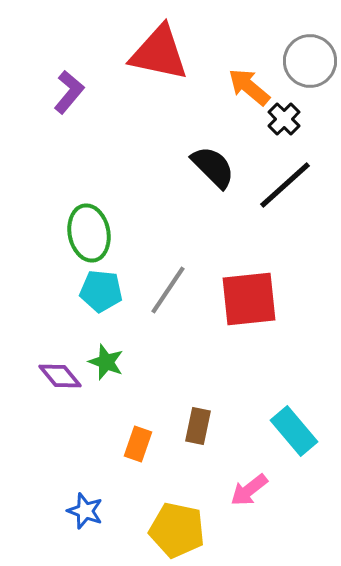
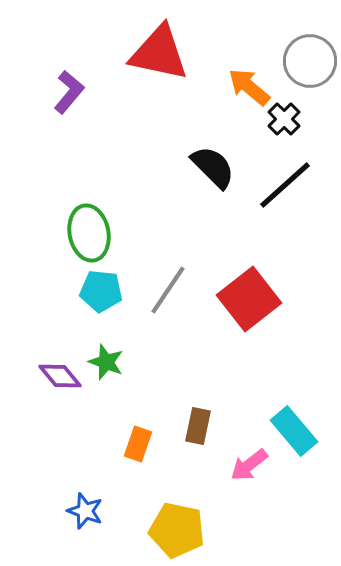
red square: rotated 32 degrees counterclockwise
pink arrow: moved 25 px up
